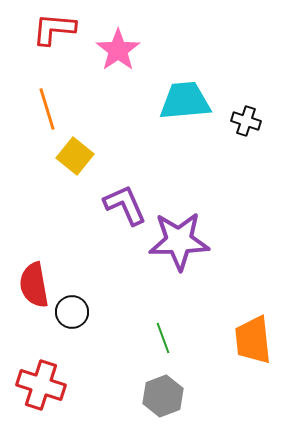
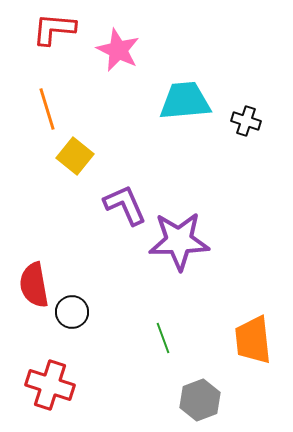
pink star: rotated 12 degrees counterclockwise
red cross: moved 9 px right
gray hexagon: moved 37 px right, 4 px down
